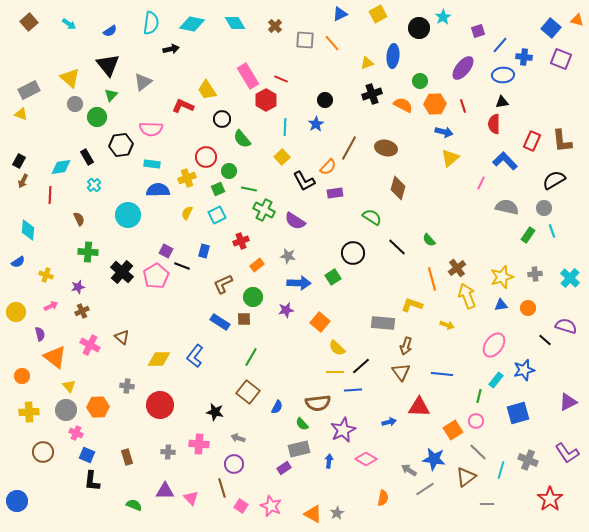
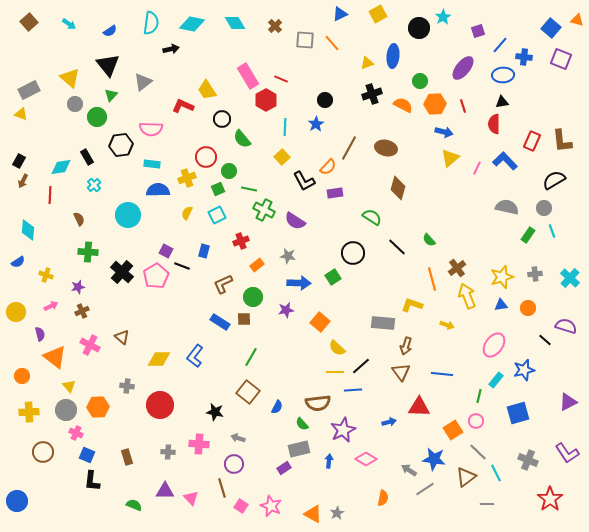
pink line at (481, 183): moved 4 px left, 15 px up
cyan line at (501, 470): moved 5 px left, 3 px down; rotated 42 degrees counterclockwise
